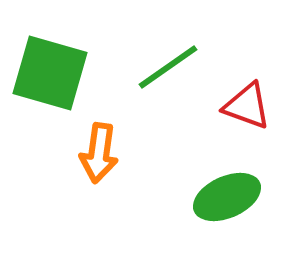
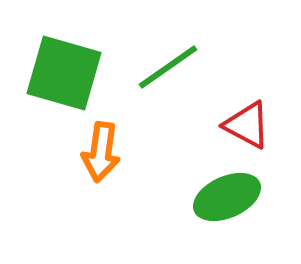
green square: moved 14 px right
red triangle: moved 19 px down; rotated 8 degrees clockwise
orange arrow: moved 2 px right, 1 px up
